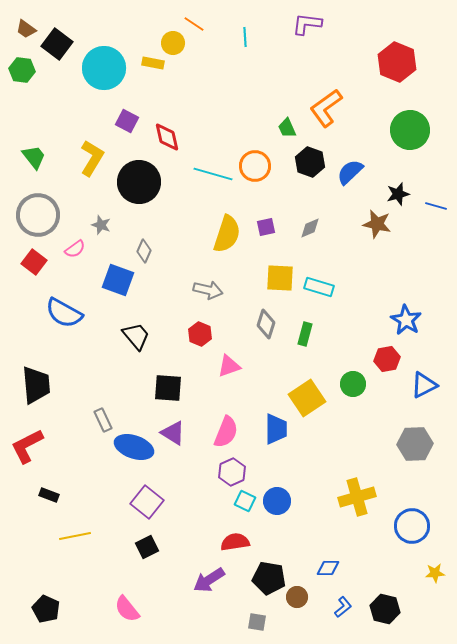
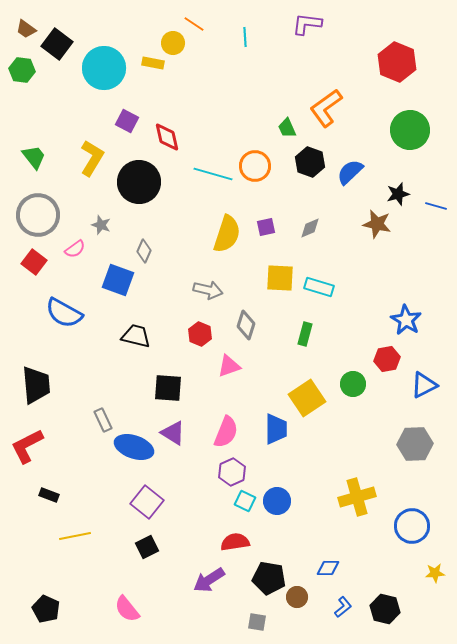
gray diamond at (266, 324): moved 20 px left, 1 px down
black trapezoid at (136, 336): rotated 36 degrees counterclockwise
